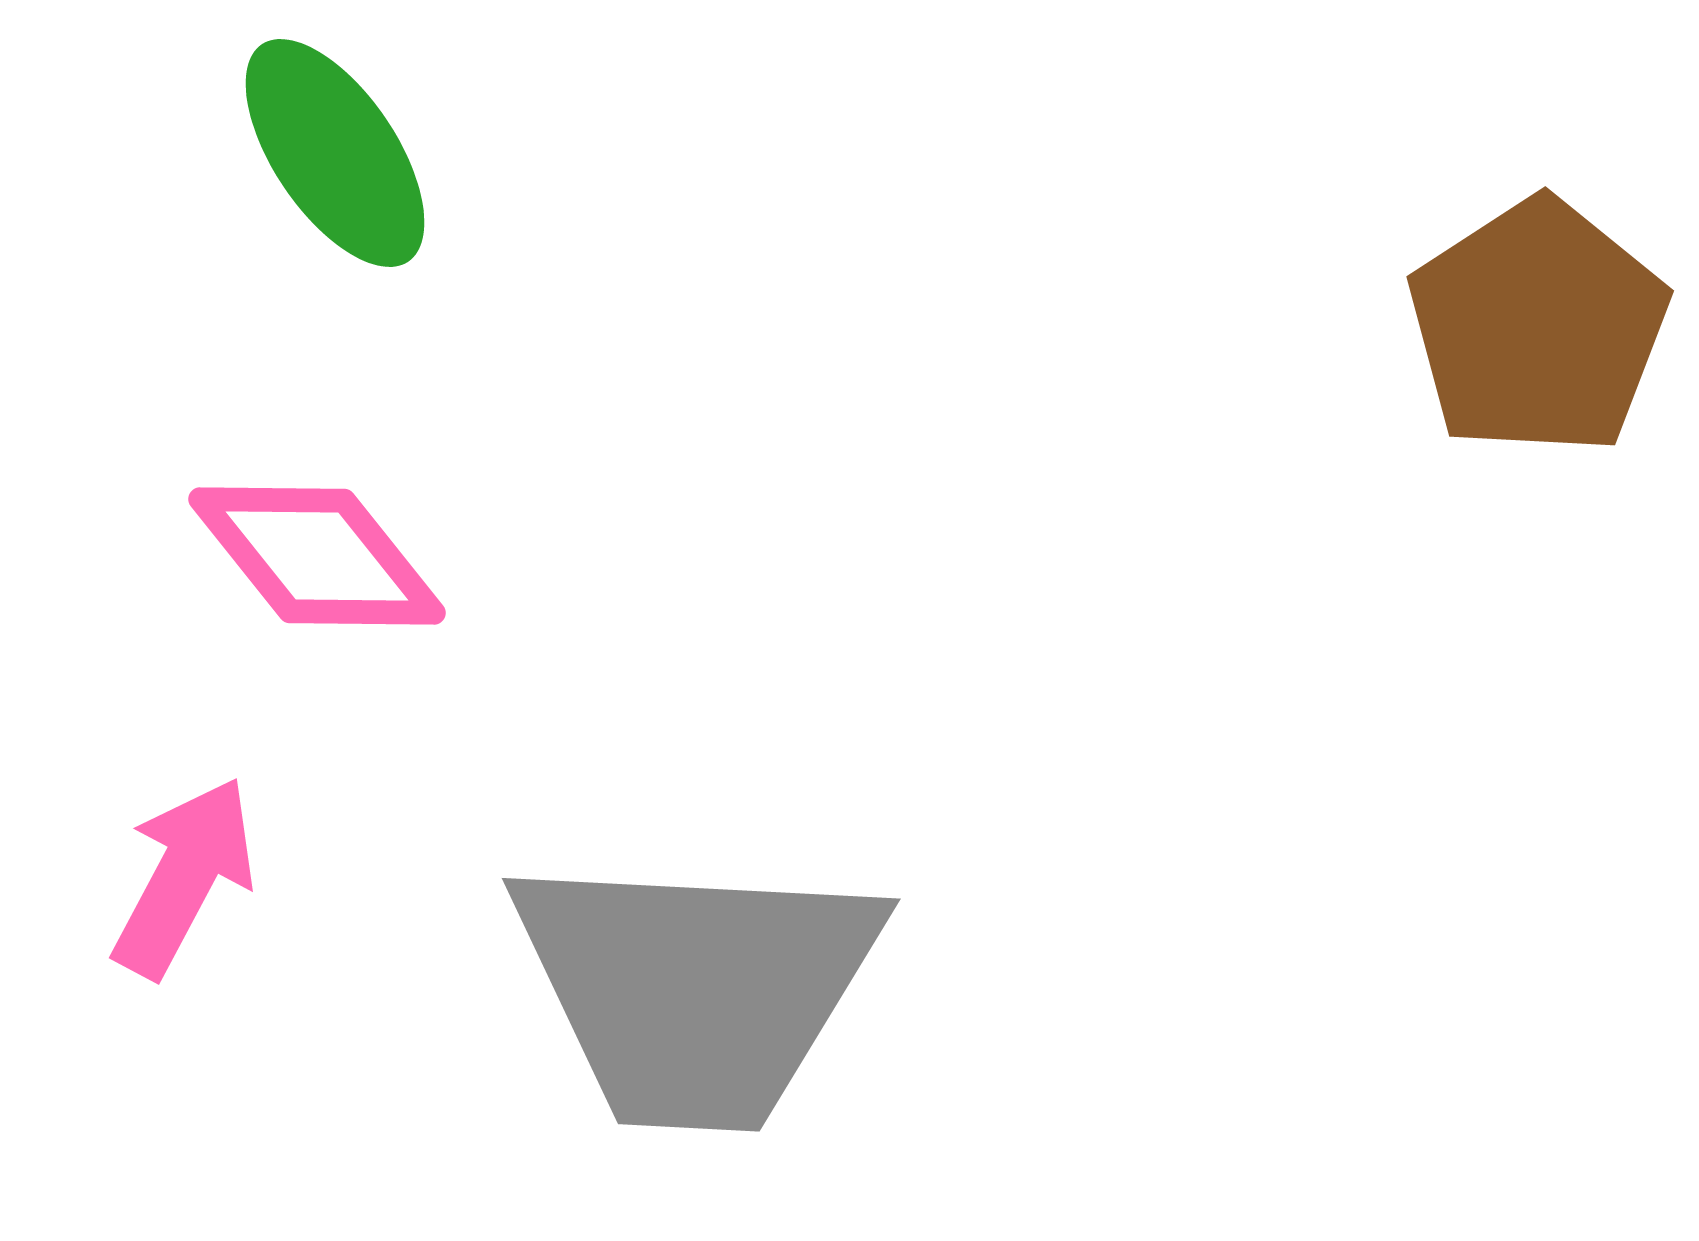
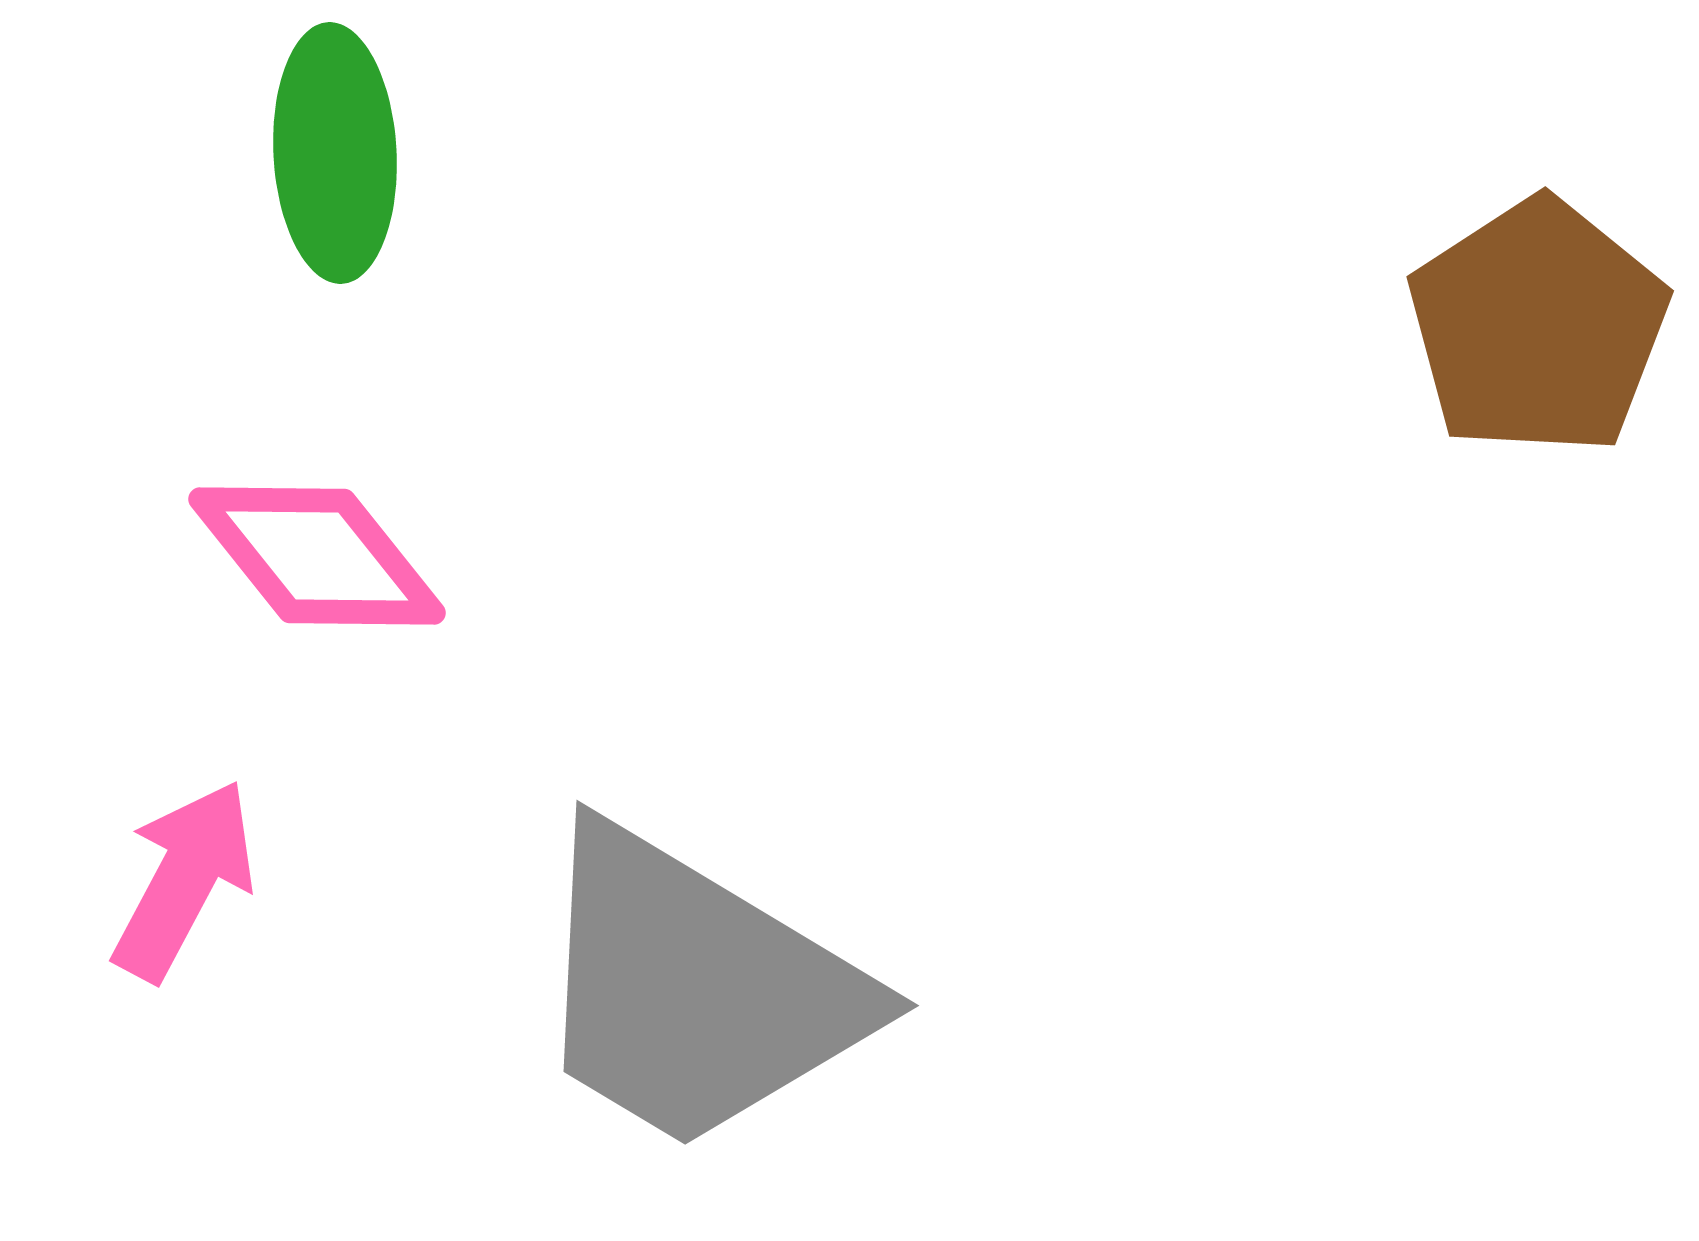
green ellipse: rotated 31 degrees clockwise
pink arrow: moved 3 px down
gray trapezoid: rotated 28 degrees clockwise
